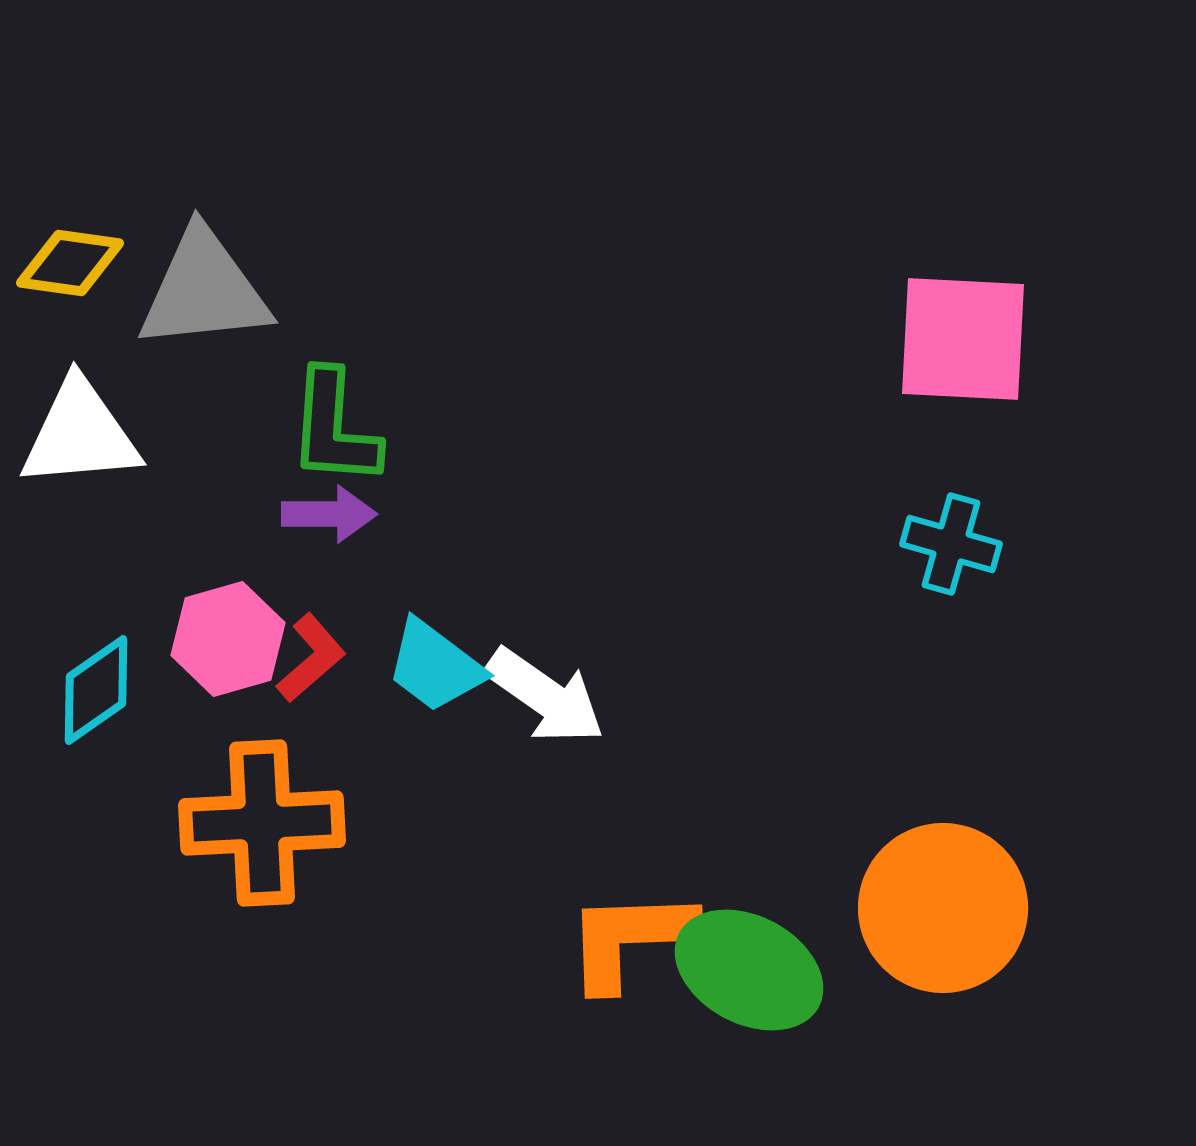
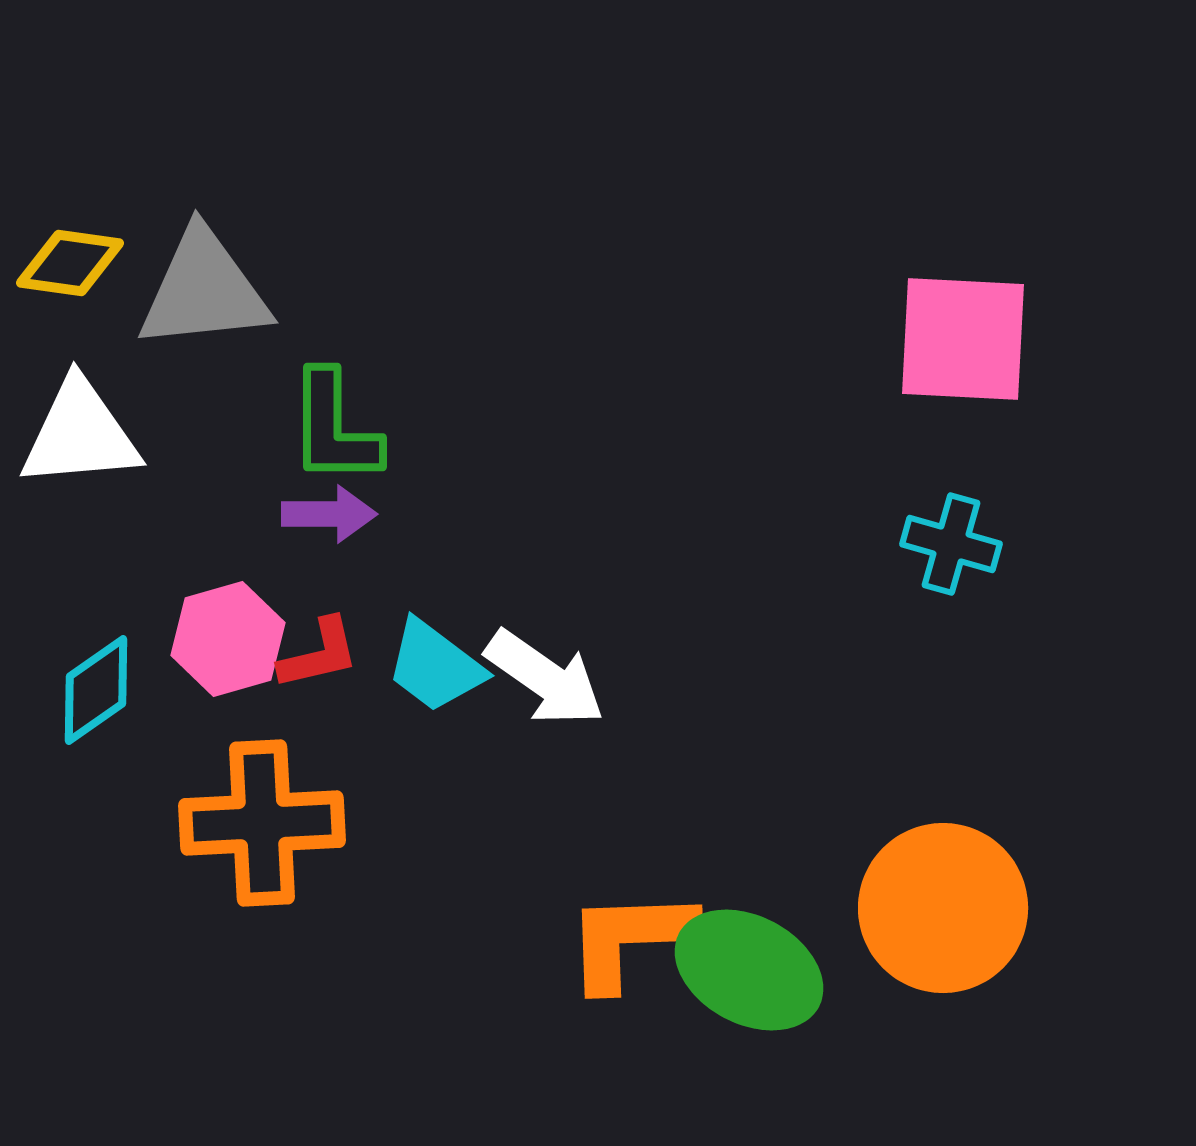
green L-shape: rotated 4 degrees counterclockwise
red L-shape: moved 8 px right, 4 px up; rotated 28 degrees clockwise
white arrow: moved 18 px up
